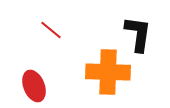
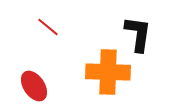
red line: moved 3 px left, 3 px up
red ellipse: rotated 12 degrees counterclockwise
